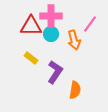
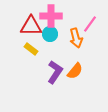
cyan circle: moved 1 px left
orange arrow: moved 2 px right, 2 px up
yellow rectangle: moved 9 px up
orange semicircle: moved 19 px up; rotated 30 degrees clockwise
